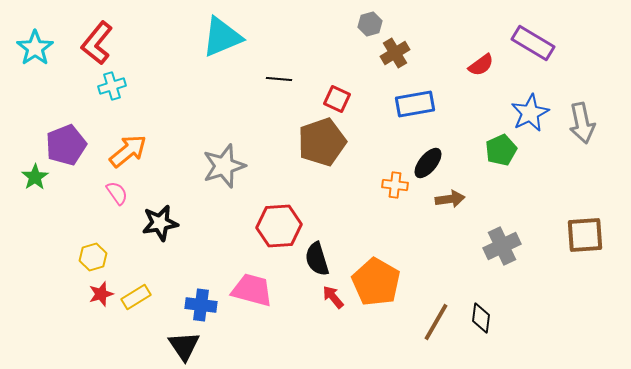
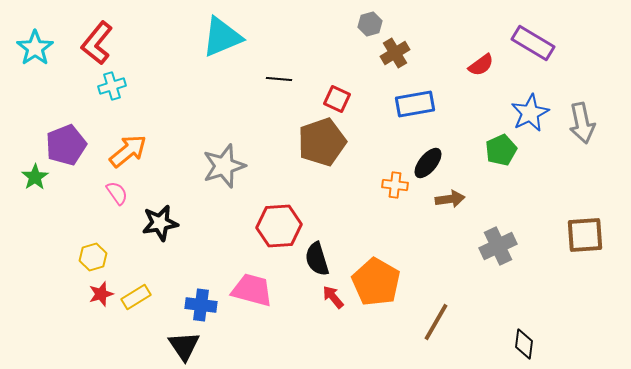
gray cross: moved 4 px left
black diamond: moved 43 px right, 26 px down
